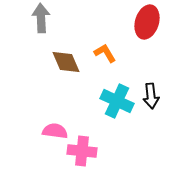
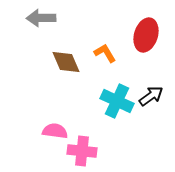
gray arrow: rotated 88 degrees counterclockwise
red ellipse: moved 1 px left, 13 px down
black arrow: rotated 120 degrees counterclockwise
